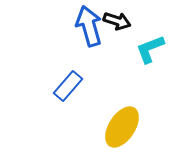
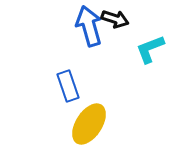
black arrow: moved 2 px left, 2 px up
blue rectangle: rotated 60 degrees counterclockwise
yellow ellipse: moved 33 px left, 3 px up
